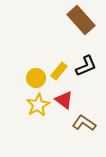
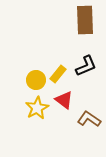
brown rectangle: moved 4 px right; rotated 40 degrees clockwise
yellow rectangle: moved 1 px left, 3 px down
yellow circle: moved 2 px down
yellow star: moved 1 px left, 3 px down
brown L-shape: moved 5 px right, 4 px up
